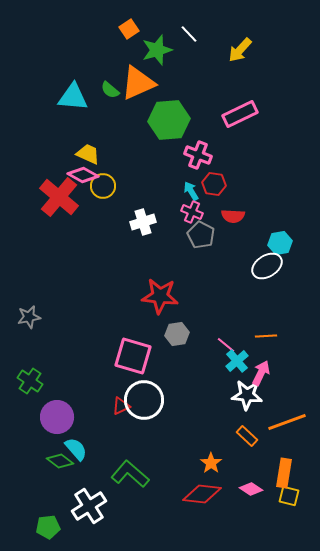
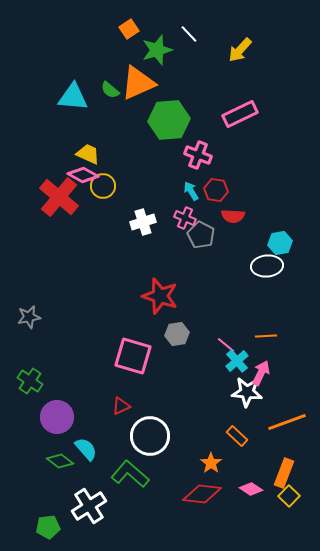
red hexagon at (214, 184): moved 2 px right, 6 px down
pink cross at (192, 212): moved 7 px left, 6 px down
white ellipse at (267, 266): rotated 28 degrees clockwise
red star at (160, 296): rotated 12 degrees clockwise
white star at (247, 395): moved 3 px up
white circle at (144, 400): moved 6 px right, 36 px down
orange rectangle at (247, 436): moved 10 px left
cyan semicircle at (76, 449): moved 10 px right
orange rectangle at (284, 473): rotated 12 degrees clockwise
yellow square at (289, 496): rotated 30 degrees clockwise
